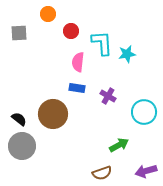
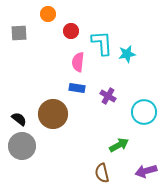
brown semicircle: rotated 96 degrees clockwise
